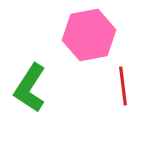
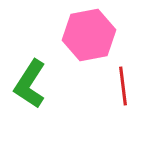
green L-shape: moved 4 px up
